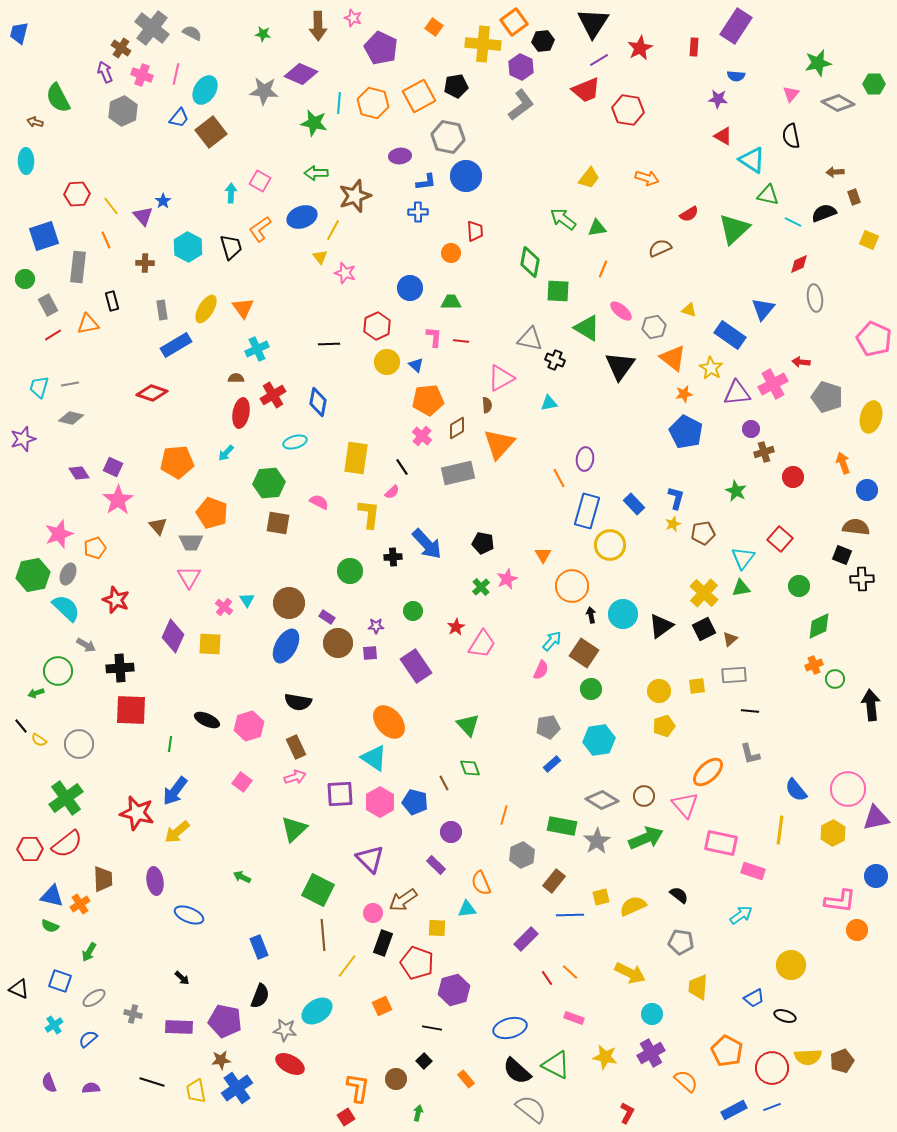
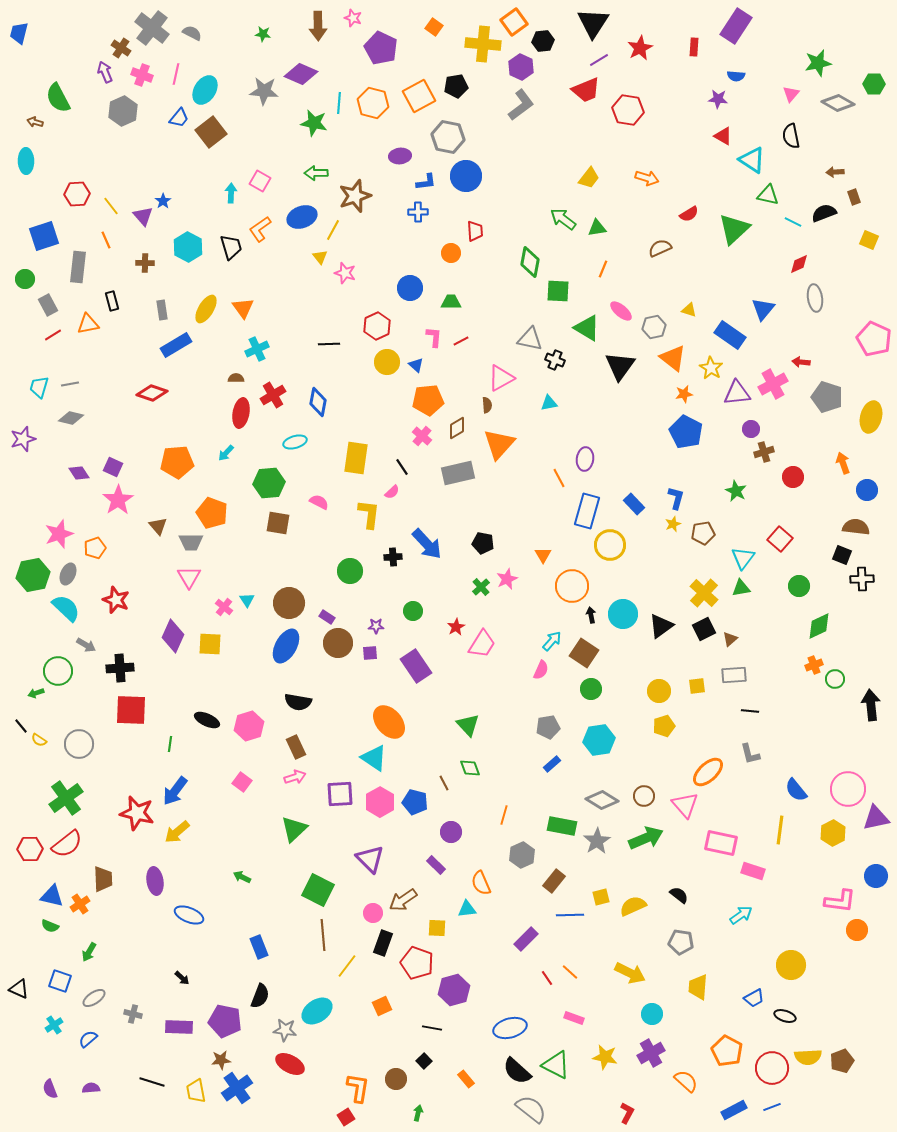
red line at (461, 341): rotated 35 degrees counterclockwise
purple semicircle at (49, 1083): moved 1 px right, 6 px down
